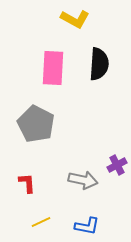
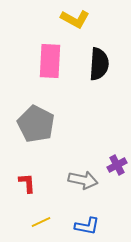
pink rectangle: moved 3 px left, 7 px up
